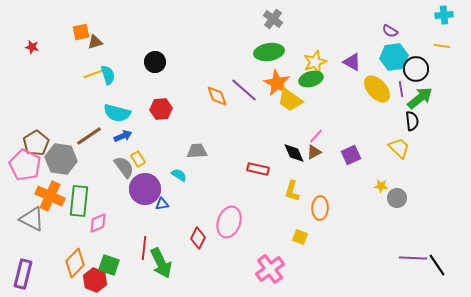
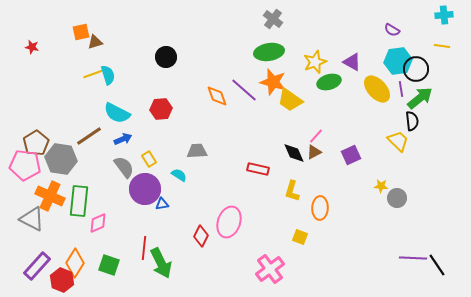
purple semicircle at (390, 31): moved 2 px right, 1 px up
cyan hexagon at (394, 57): moved 4 px right, 4 px down
black circle at (155, 62): moved 11 px right, 5 px up
green ellipse at (311, 79): moved 18 px right, 3 px down
orange star at (277, 83): moved 4 px left, 1 px up; rotated 12 degrees counterclockwise
cyan semicircle at (117, 113): rotated 12 degrees clockwise
blue arrow at (123, 136): moved 3 px down
yellow trapezoid at (399, 148): moved 1 px left, 7 px up
yellow rectangle at (138, 159): moved 11 px right
pink pentagon at (25, 165): rotated 20 degrees counterclockwise
red diamond at (198, 238): moved 3 px right, 2 px up
orange diamond at (75, 263): rotated 12 degrees counterclockwise
purple rectangle at (23, 274): moved 14 px right, 8 px up; rotated 28 degrees clockwise
red hexagon at (95, 280): moved 33 px left
